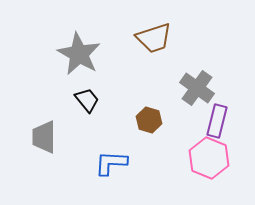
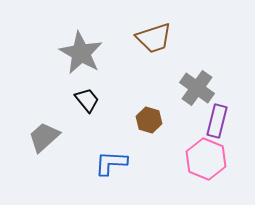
gray star: moved 2 px right, 1 px up
gray trapezoid: rotated 48 degrees clockwise
pink hexagon: moved 3 px left, 1 px down
